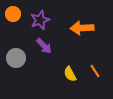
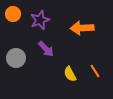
purple arrow: moved 2 px right, 3 px down
